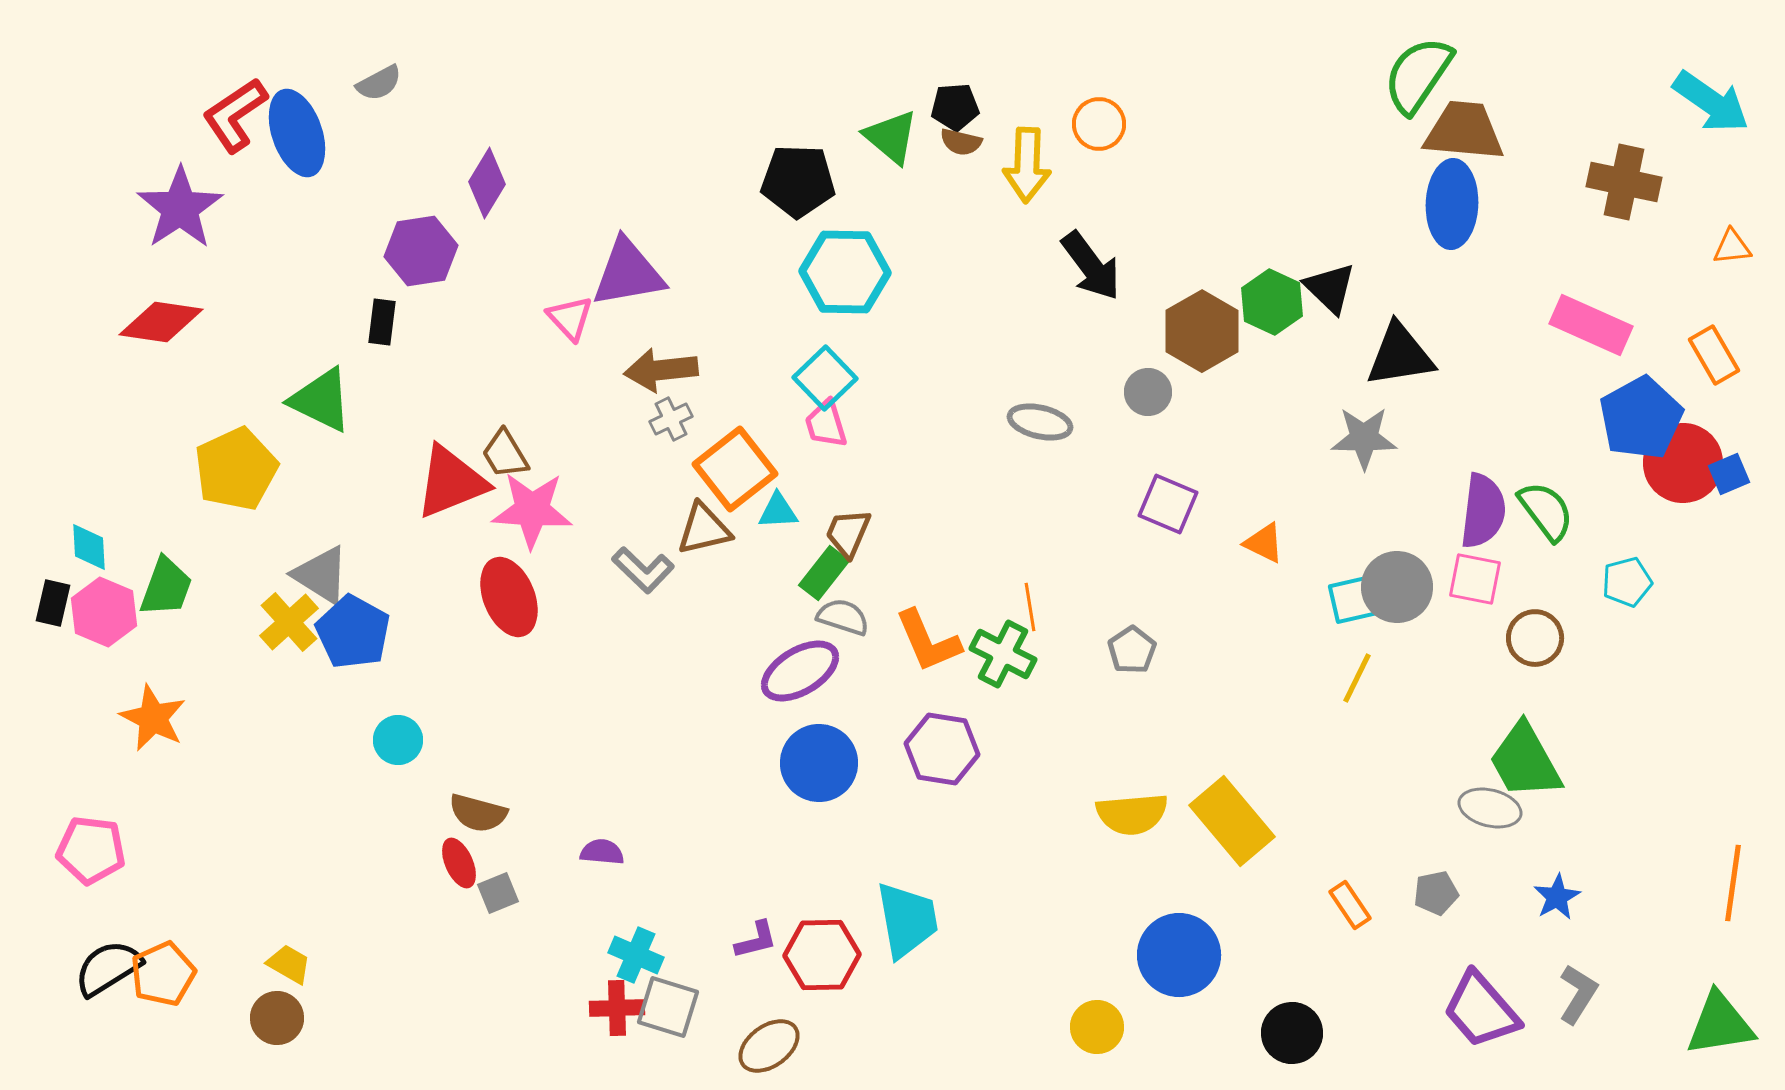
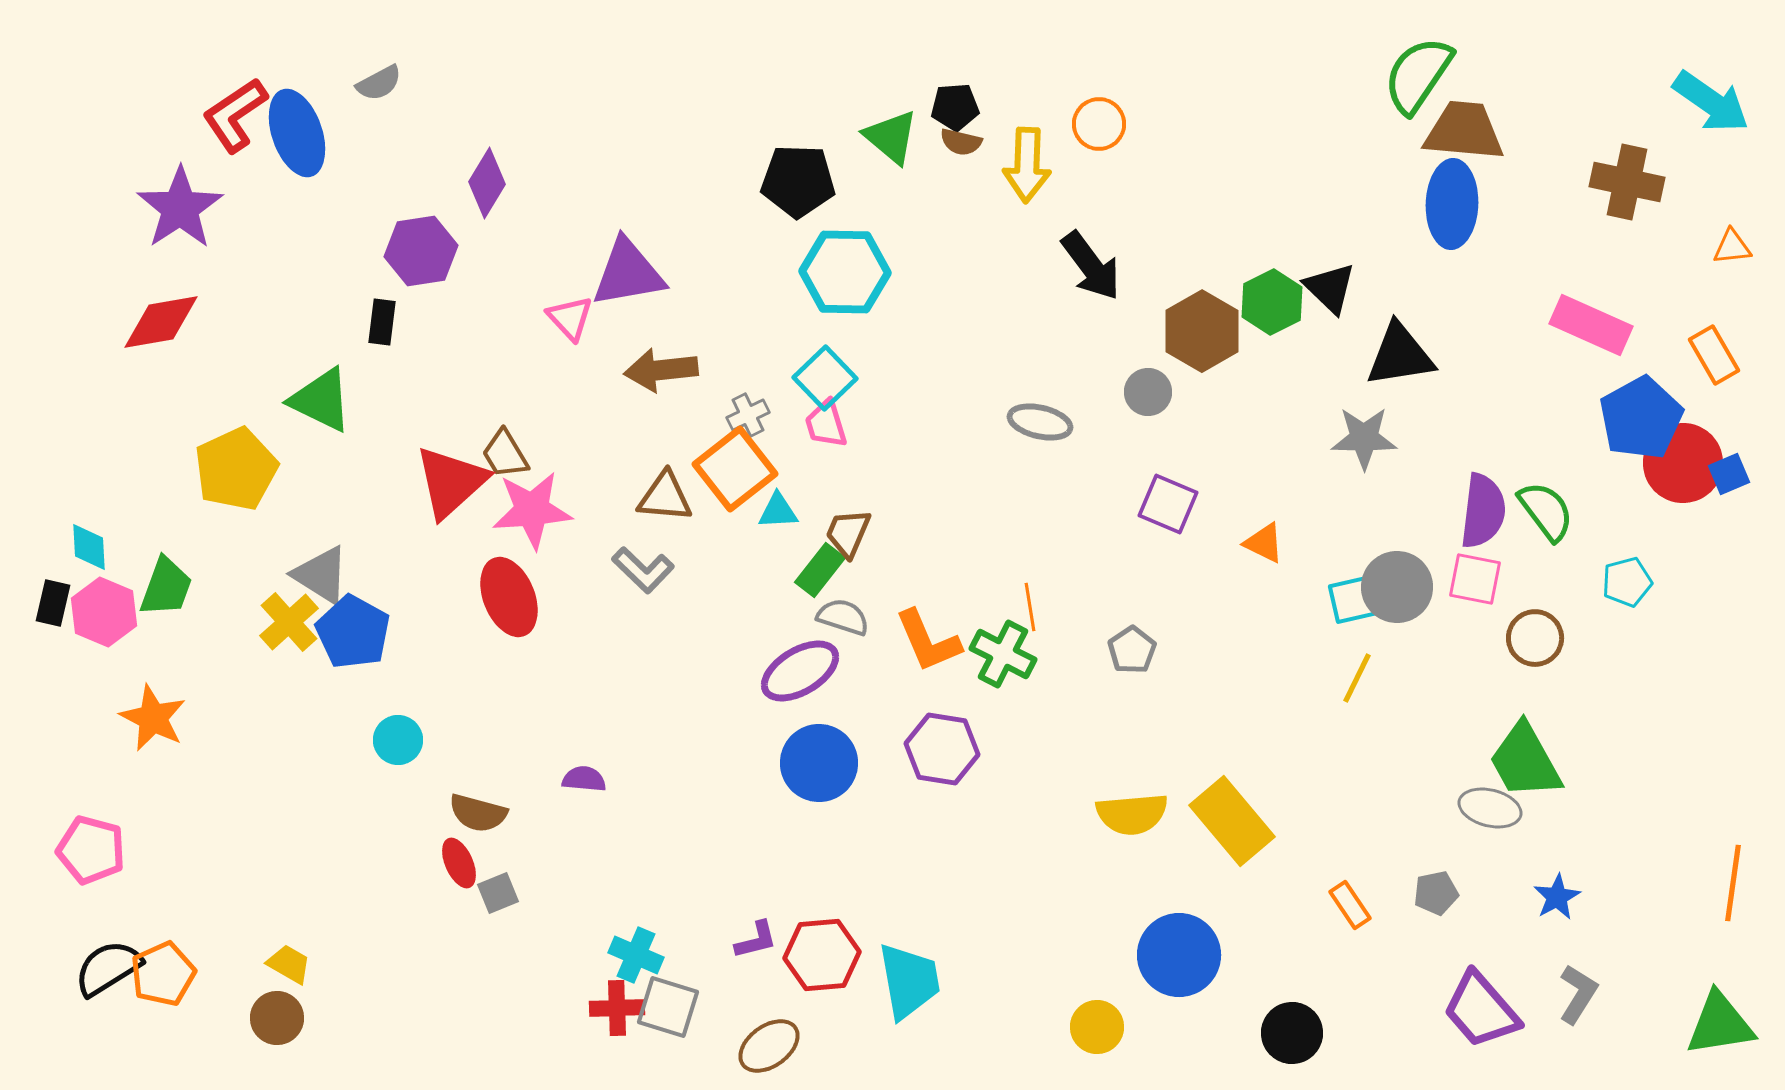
brown cross at (1624, 182): moved 3 px right
green hexagon at (1272, 302): rotated 8 degrees clockwise
red diamond at (161, 322): rotated 18 degrees counterclockwise
gray cross at (671, 419): moved 77 px right, 4 px up
red triangle at (451, 482): rotated 20 degrees counterclockwise
pink star at (532, 510): rotated 8 degrees counterclockwise
brown triangle at (704, 529): moved 39 px left, 32 px up; rotated 18 degrees clockwise
green rectangle at (824, 573): moved 4 px left, 3 px up
pink pentagon at (91, 850): rotated 8 degrees clockwise
purple semicircle at (602, 852): moved 18 px left, 73 px up
cyan trapezoid at (907, 920): moved 2 px right, 61 px down
red hexagon at (822, 955): rotated 4 degrees counterclockwise
